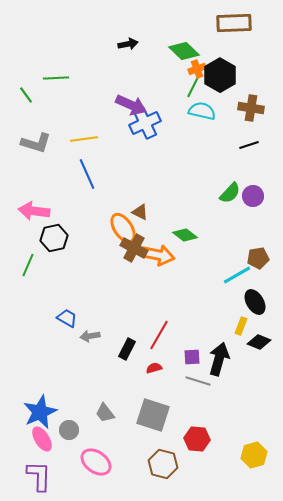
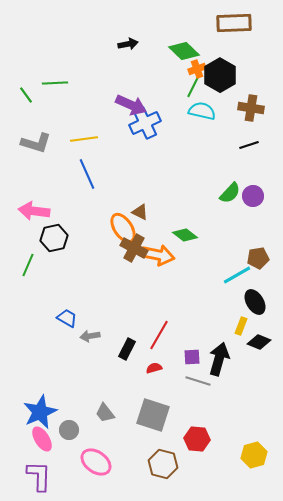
green line at (56, 78): moved 1 px left, 5 px down
